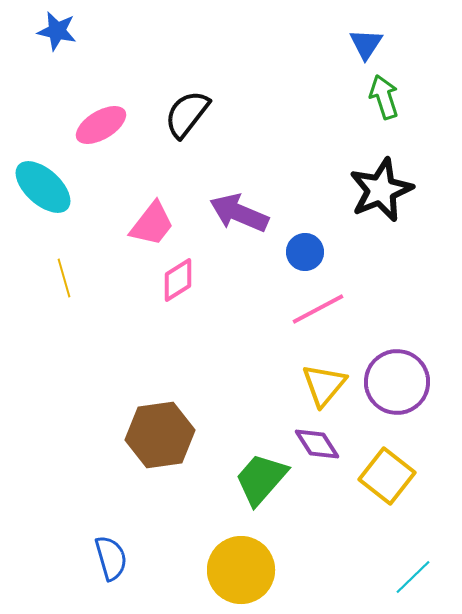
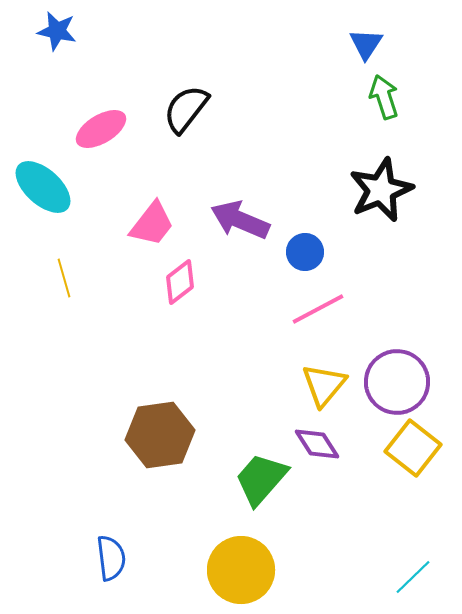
black semicircle: moved 1 px left, 5 px up
pink ellipse: moved 4 px down
purple arrow: moved 1 px right, 7 px down
pink diamond: moved 2 px right, 2 px down; rotated 6 degrees counterclockwise
yellow square: moved 26 px right, 28 px up
blue semicircle: rotated 9 degrees clockwise
